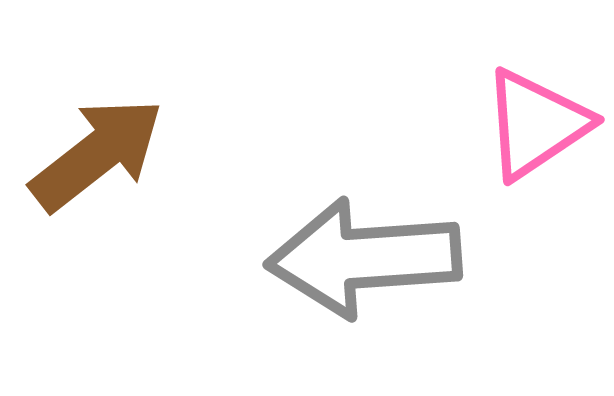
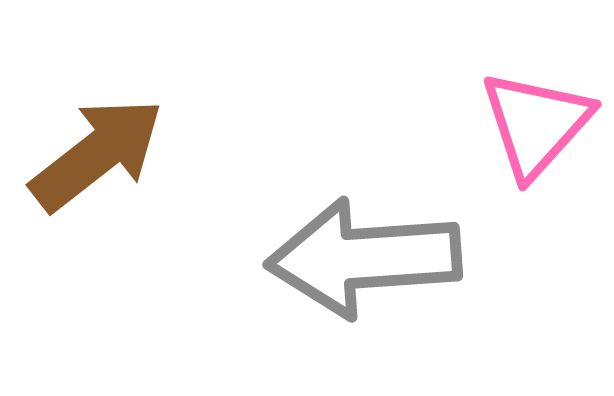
pink triangle: rotated 14 degrees counterclockwise
